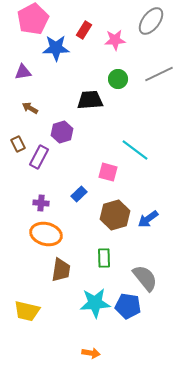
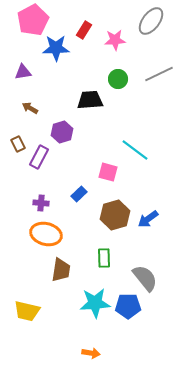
pink pentagon: moved 1 px down
blue pentagon: rotated 10 degrees counterclockwise
